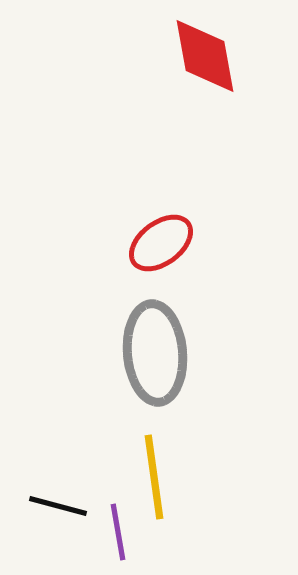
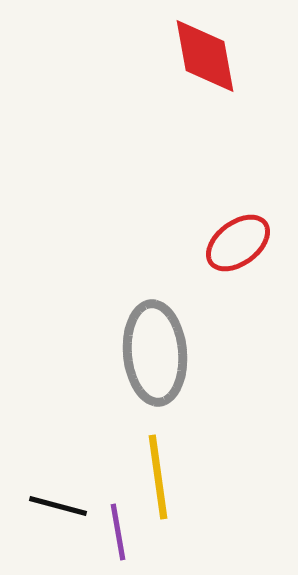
red ellipse: moved 77 px right
yellow line: moved 4 px right
